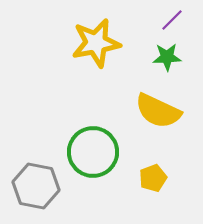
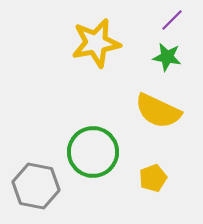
green star: rotated 12 degrees clockwise
